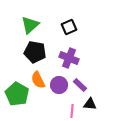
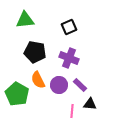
green triangle: moved 5 px left, 5 px up; rotated 36 degrees clockwise
